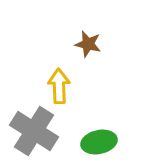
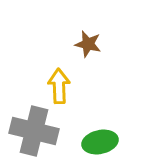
gray cross: rotated 18 degrees counterclockwise
green ellipse: moved 1 px right
